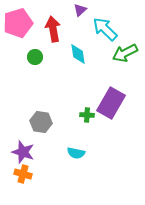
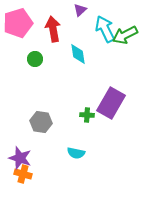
cyan arrow: rotated 20 degrees clockwise
green arrow: moved 18 px up
green circle: moved 2 px down
purple star: moved 3 px left, 6 px down
